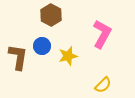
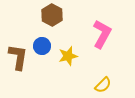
brown hexagon: moved 1 px right
